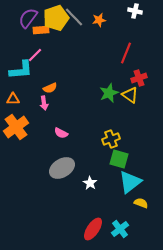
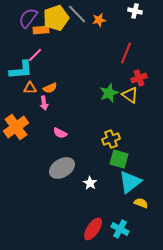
gray line: moved 3 px right, 3 px up
orange triangle: moved 17 px right, 11 px up
pink semicircle: moved 1 px left
cyan cross: rotated 24 degrees counterclockwise
